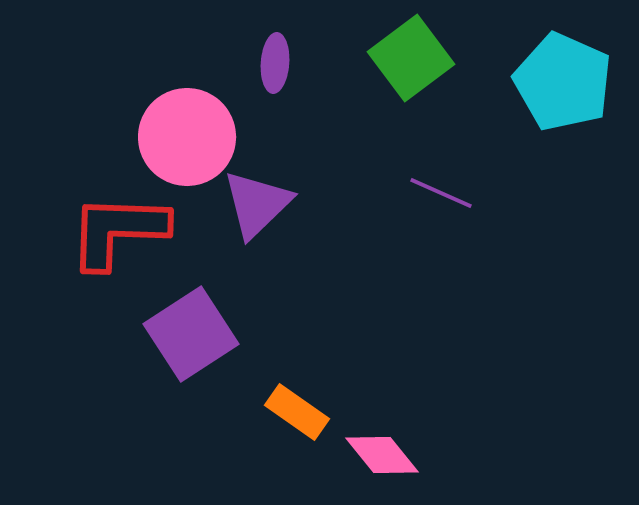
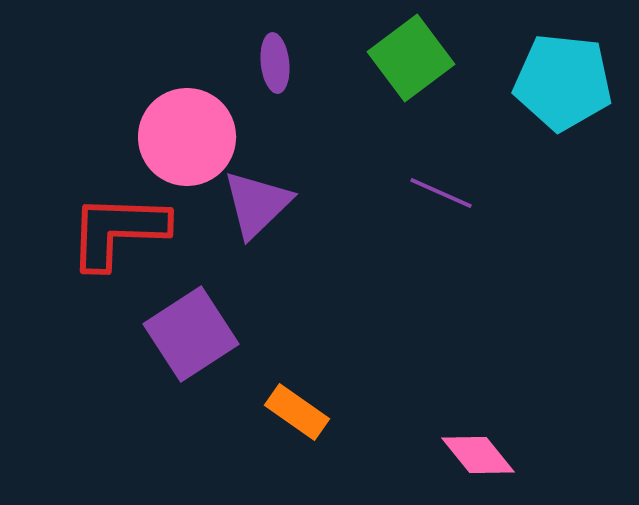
purple ellipse: rotated 10 degrees counterclockwise
cyan pentagon: rotated 18 degrees counterclockwise
pink diamond: moved 96 px right
